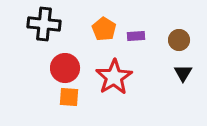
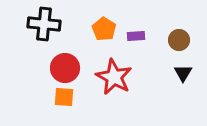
red star: rotated 12 degrees counterclockwise
orange square: moved 5 px left
